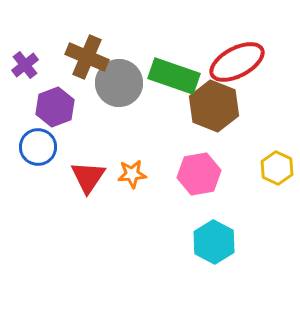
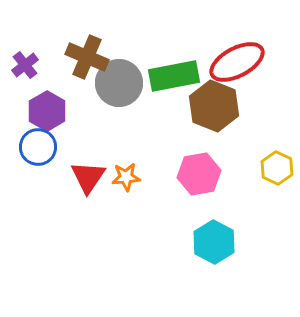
green rectangle: rotated 30 degrees counterclockwise
purple hexagon: moved 8 px left, 4 px down; rotated 9 degrees counterclockwise
orange star: moved 6 px left, 3 px down
